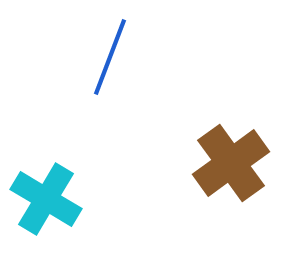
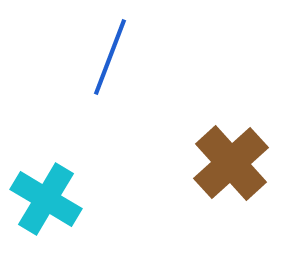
brown cross: rotated 6 degrees counterclockwise
